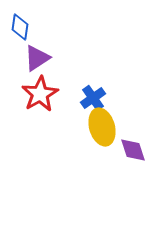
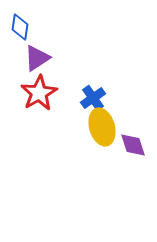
red star: moved 1 px left, 1 px up
purple diamond: moved 5 px up
